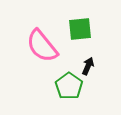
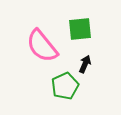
black arrow: moved 3 px left, 2 px up
green pentagon: moved 4 px left; rotated 12 degrees clockwise
